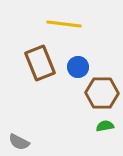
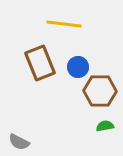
brown hexagon: moved 2 px left, 2 px up
